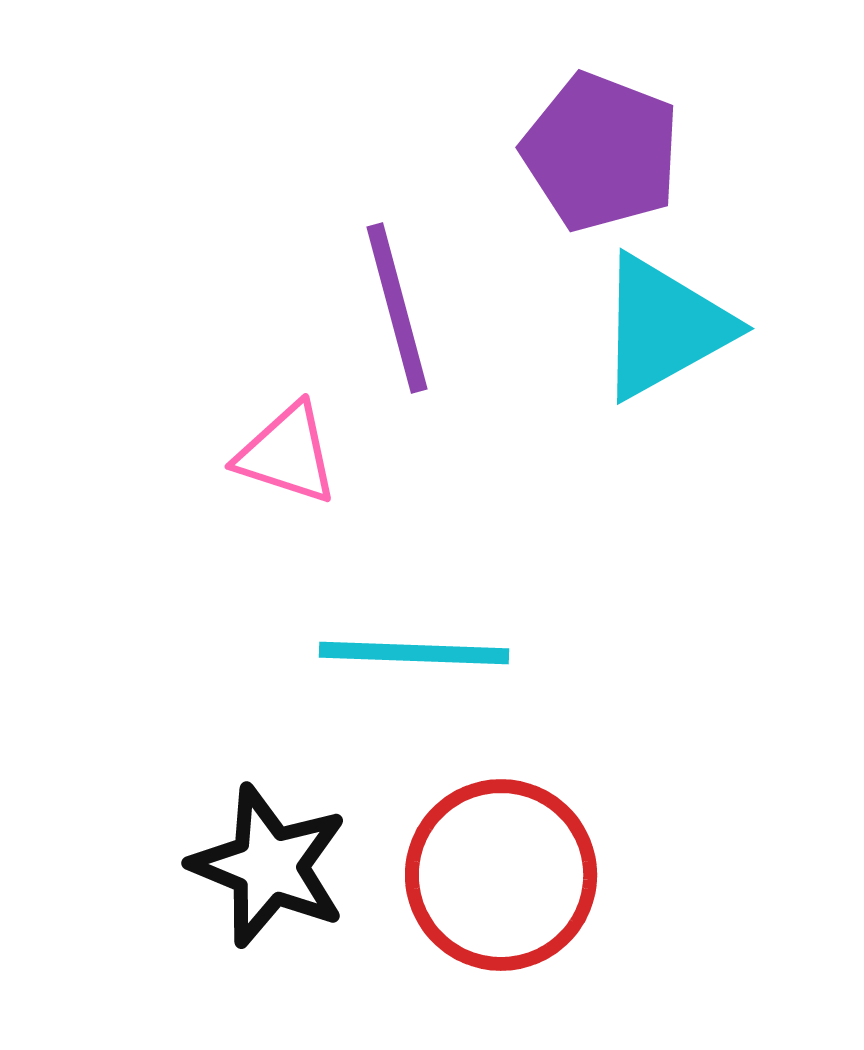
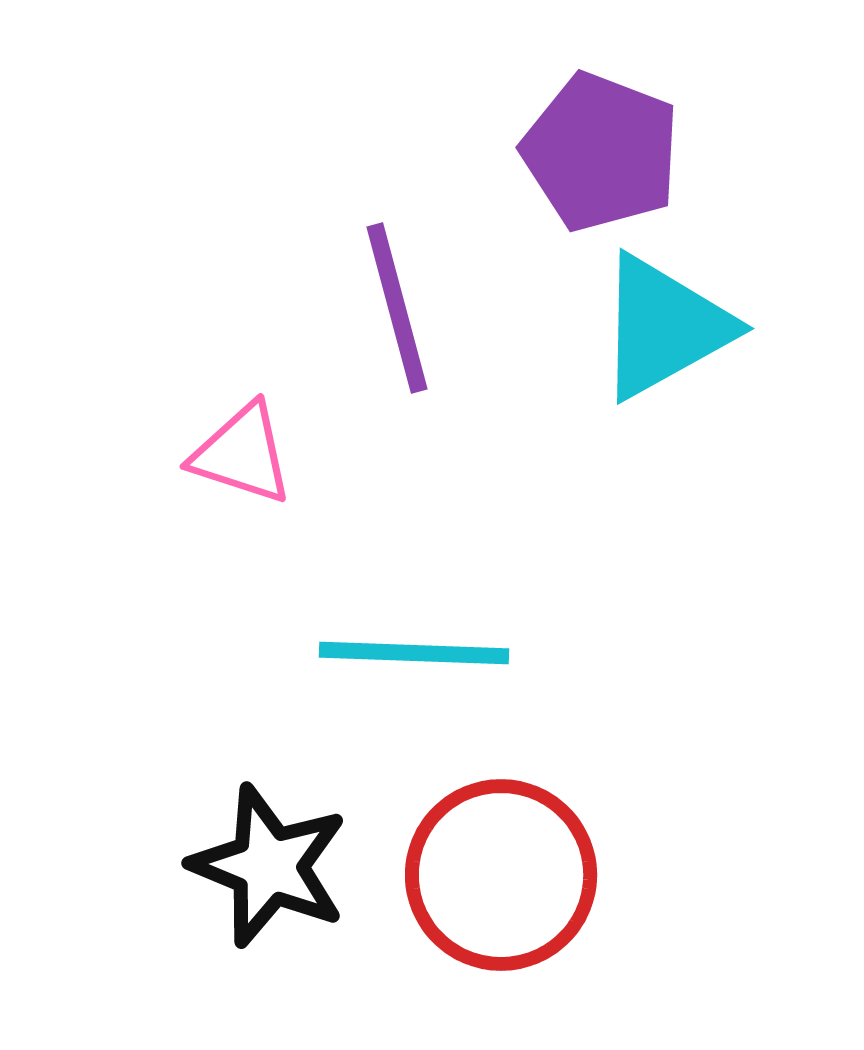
pink triangle: moved 45 px left
